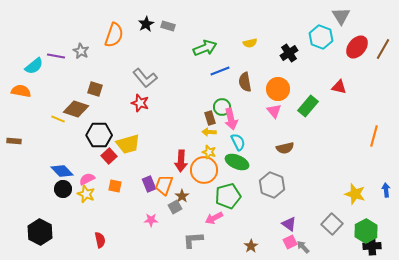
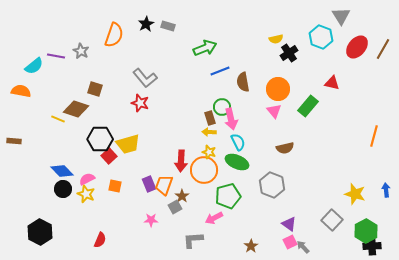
yellow semicircle at (250, 43): moved 26 px right, 4 px up
brown semicircle at (245, 82): moved 2 px left
red triangle at (339, 87): moved 7 px left, 4 px up
black hexagon at (99, 135): moved 1 px right, 4 px down
gray square at (332, 224): moved 4 px up
red semicircle at (100, 240): rotated 35 degrees clockwise
